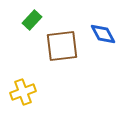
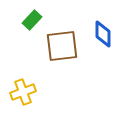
blue diamond: rotated 28 degrees clockwise
